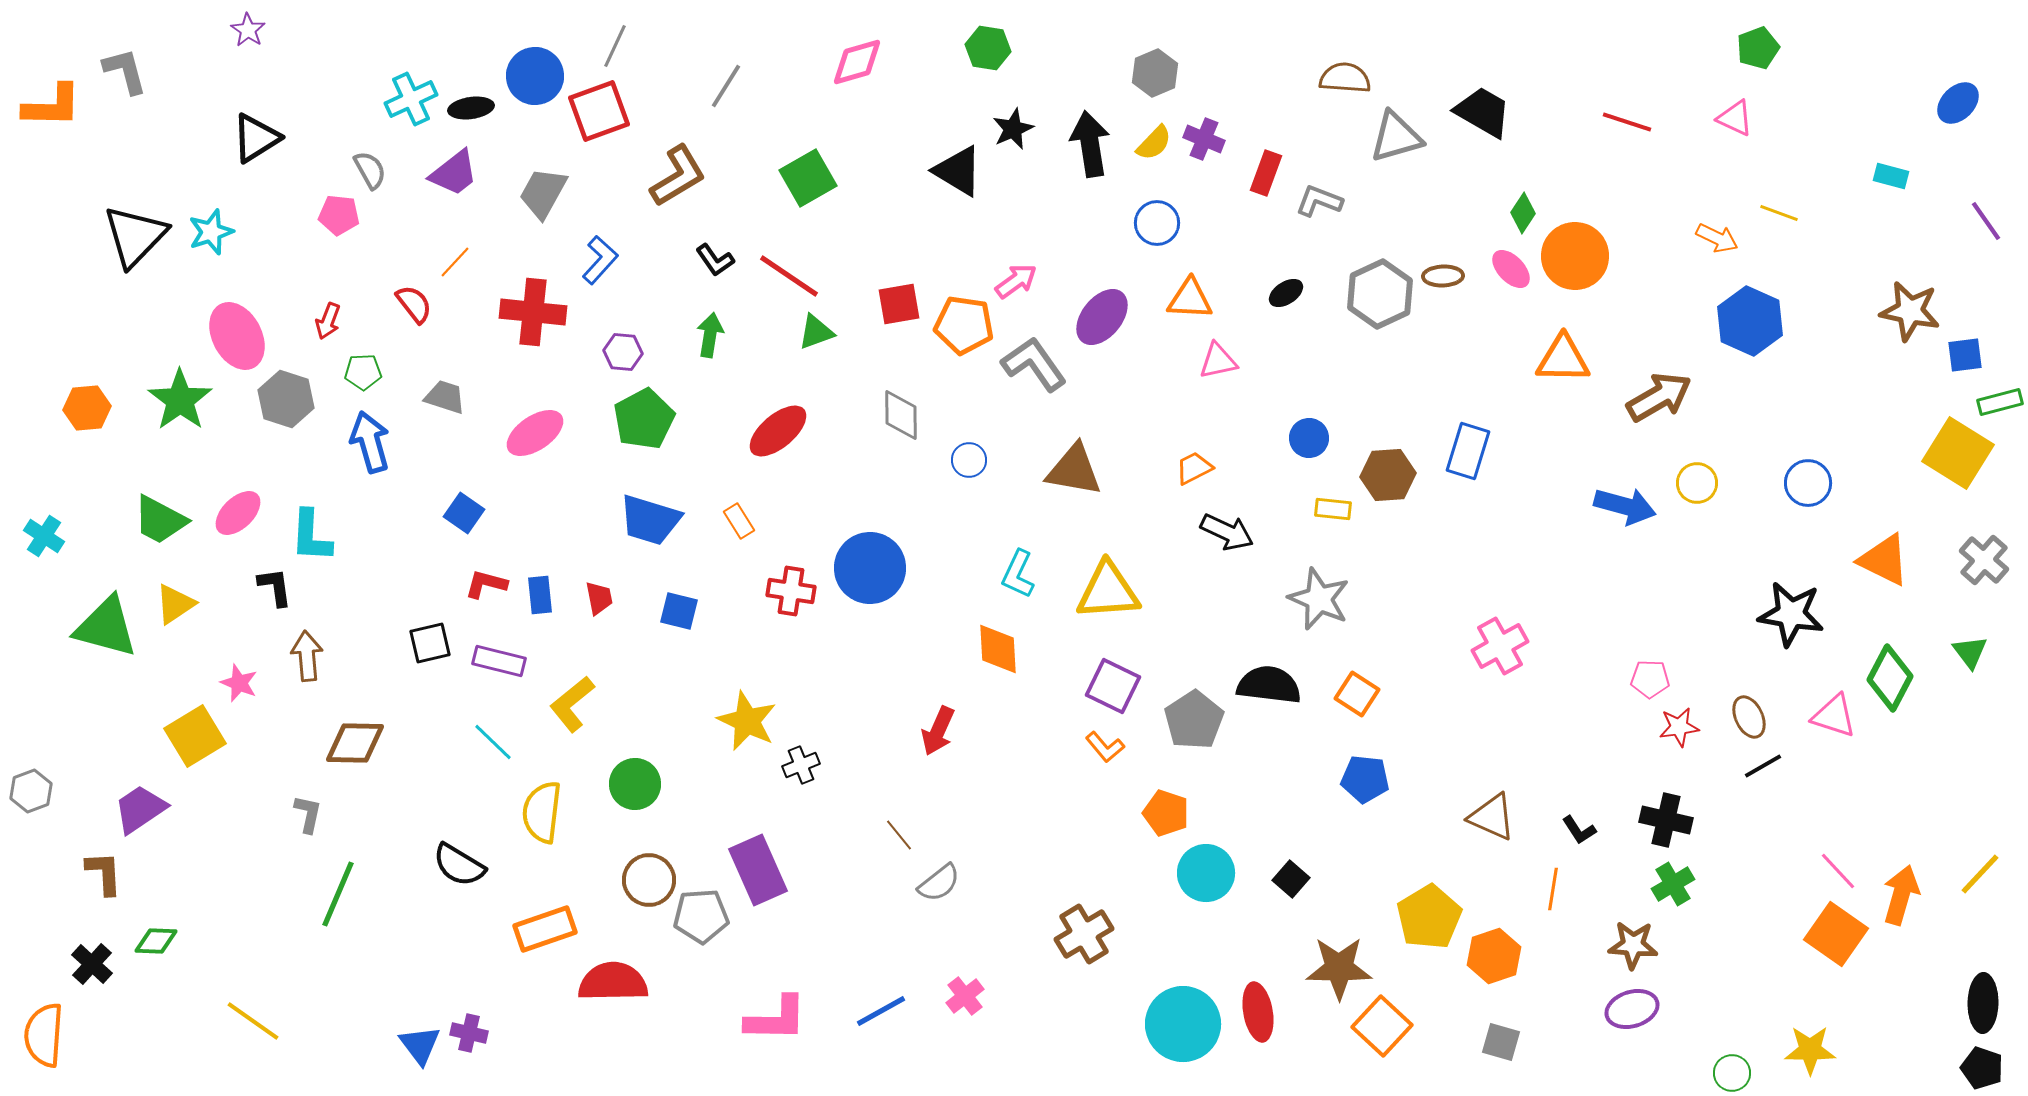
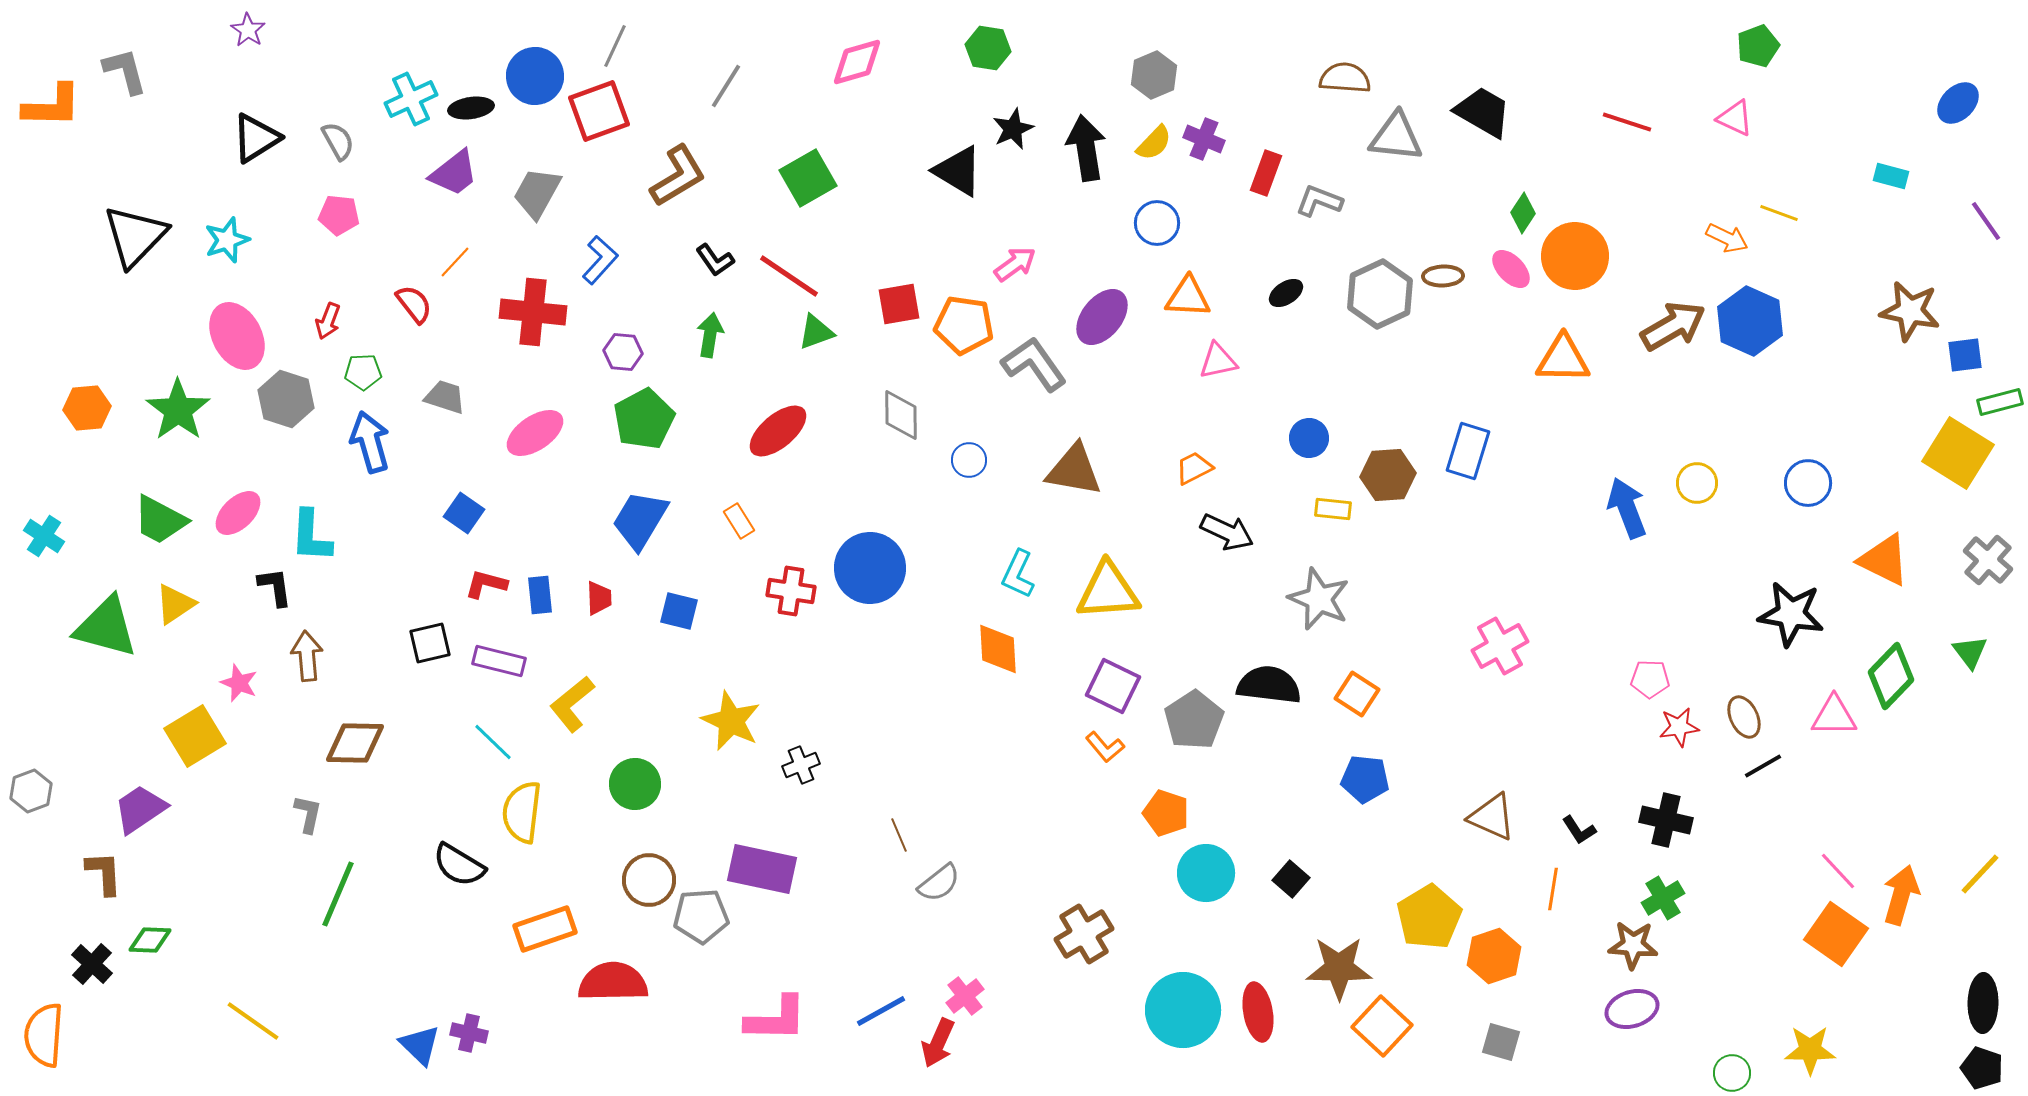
green pentagon at (1758, 48): moved 2 px up
gray hexagon at (1155, 73): moved 1 px left, 2 px down
gray triangle at (1396, 137): rotated 22 degrees clockwise
black arrow at (1090, 144): moved 4 px left, 4 px down
gray semicircle at (370, 170): moved 32 px left, 29 px up
gray trapezoid at (543, 193): moved 6 px left
cyan star at (211, 232): moved 16 px right, 8 px down
orange arrow at (1717, 238): moved 10 px right
pink arrow at (1016, 281): moved 1 px left, 17 px up
orange triangle at (1190, 299): moved 2 px left, 2 px up
brown arrow at (1659, 397): moved 14 px right, 71 px up
green star at (180, 400): moved 2 px left, 10 px down
blue arrow at (1625, 506): moved 2 px right, 2 px down; rotated 126 degrees counterclockwise
blue trapezoid at (650, 520): moved 10 px left; rotated 104 degrees clockwise
gray cross at (1984, 560): moved 4 px right
red trapezoid at (599, 598): rotated 9 degrees clockwise
green diamond at (1890, 678): moved 1 px right, 2 px up; rotated 16 degrees clockwise
pink triangle at (1834, 716): rotated 18 degrees counterclockwise
brown ellipse at (1749, 717): moved 5 px left
yellow star at (747, 721): moved 16 px left
red arrow at (938, 731): moved 312 px down
yellow semicircle at (542, 812): moved 20 px left
brown line at (899, 835): rotated 16 degrees clockwise
purple rectangle at (758, 870): moved 4 px right, 1 px up; rotated 54 degrees counterclockwise
green cross at (1673, 884): moved 10 px left, 14 px down
green diamond at (156, 941): moved 6 px left, 1 px up
cyan circle at (1183, 1024): moved 14 px up
blue triangle at (420, 1045): rotated 9 degrees counterclockwise
